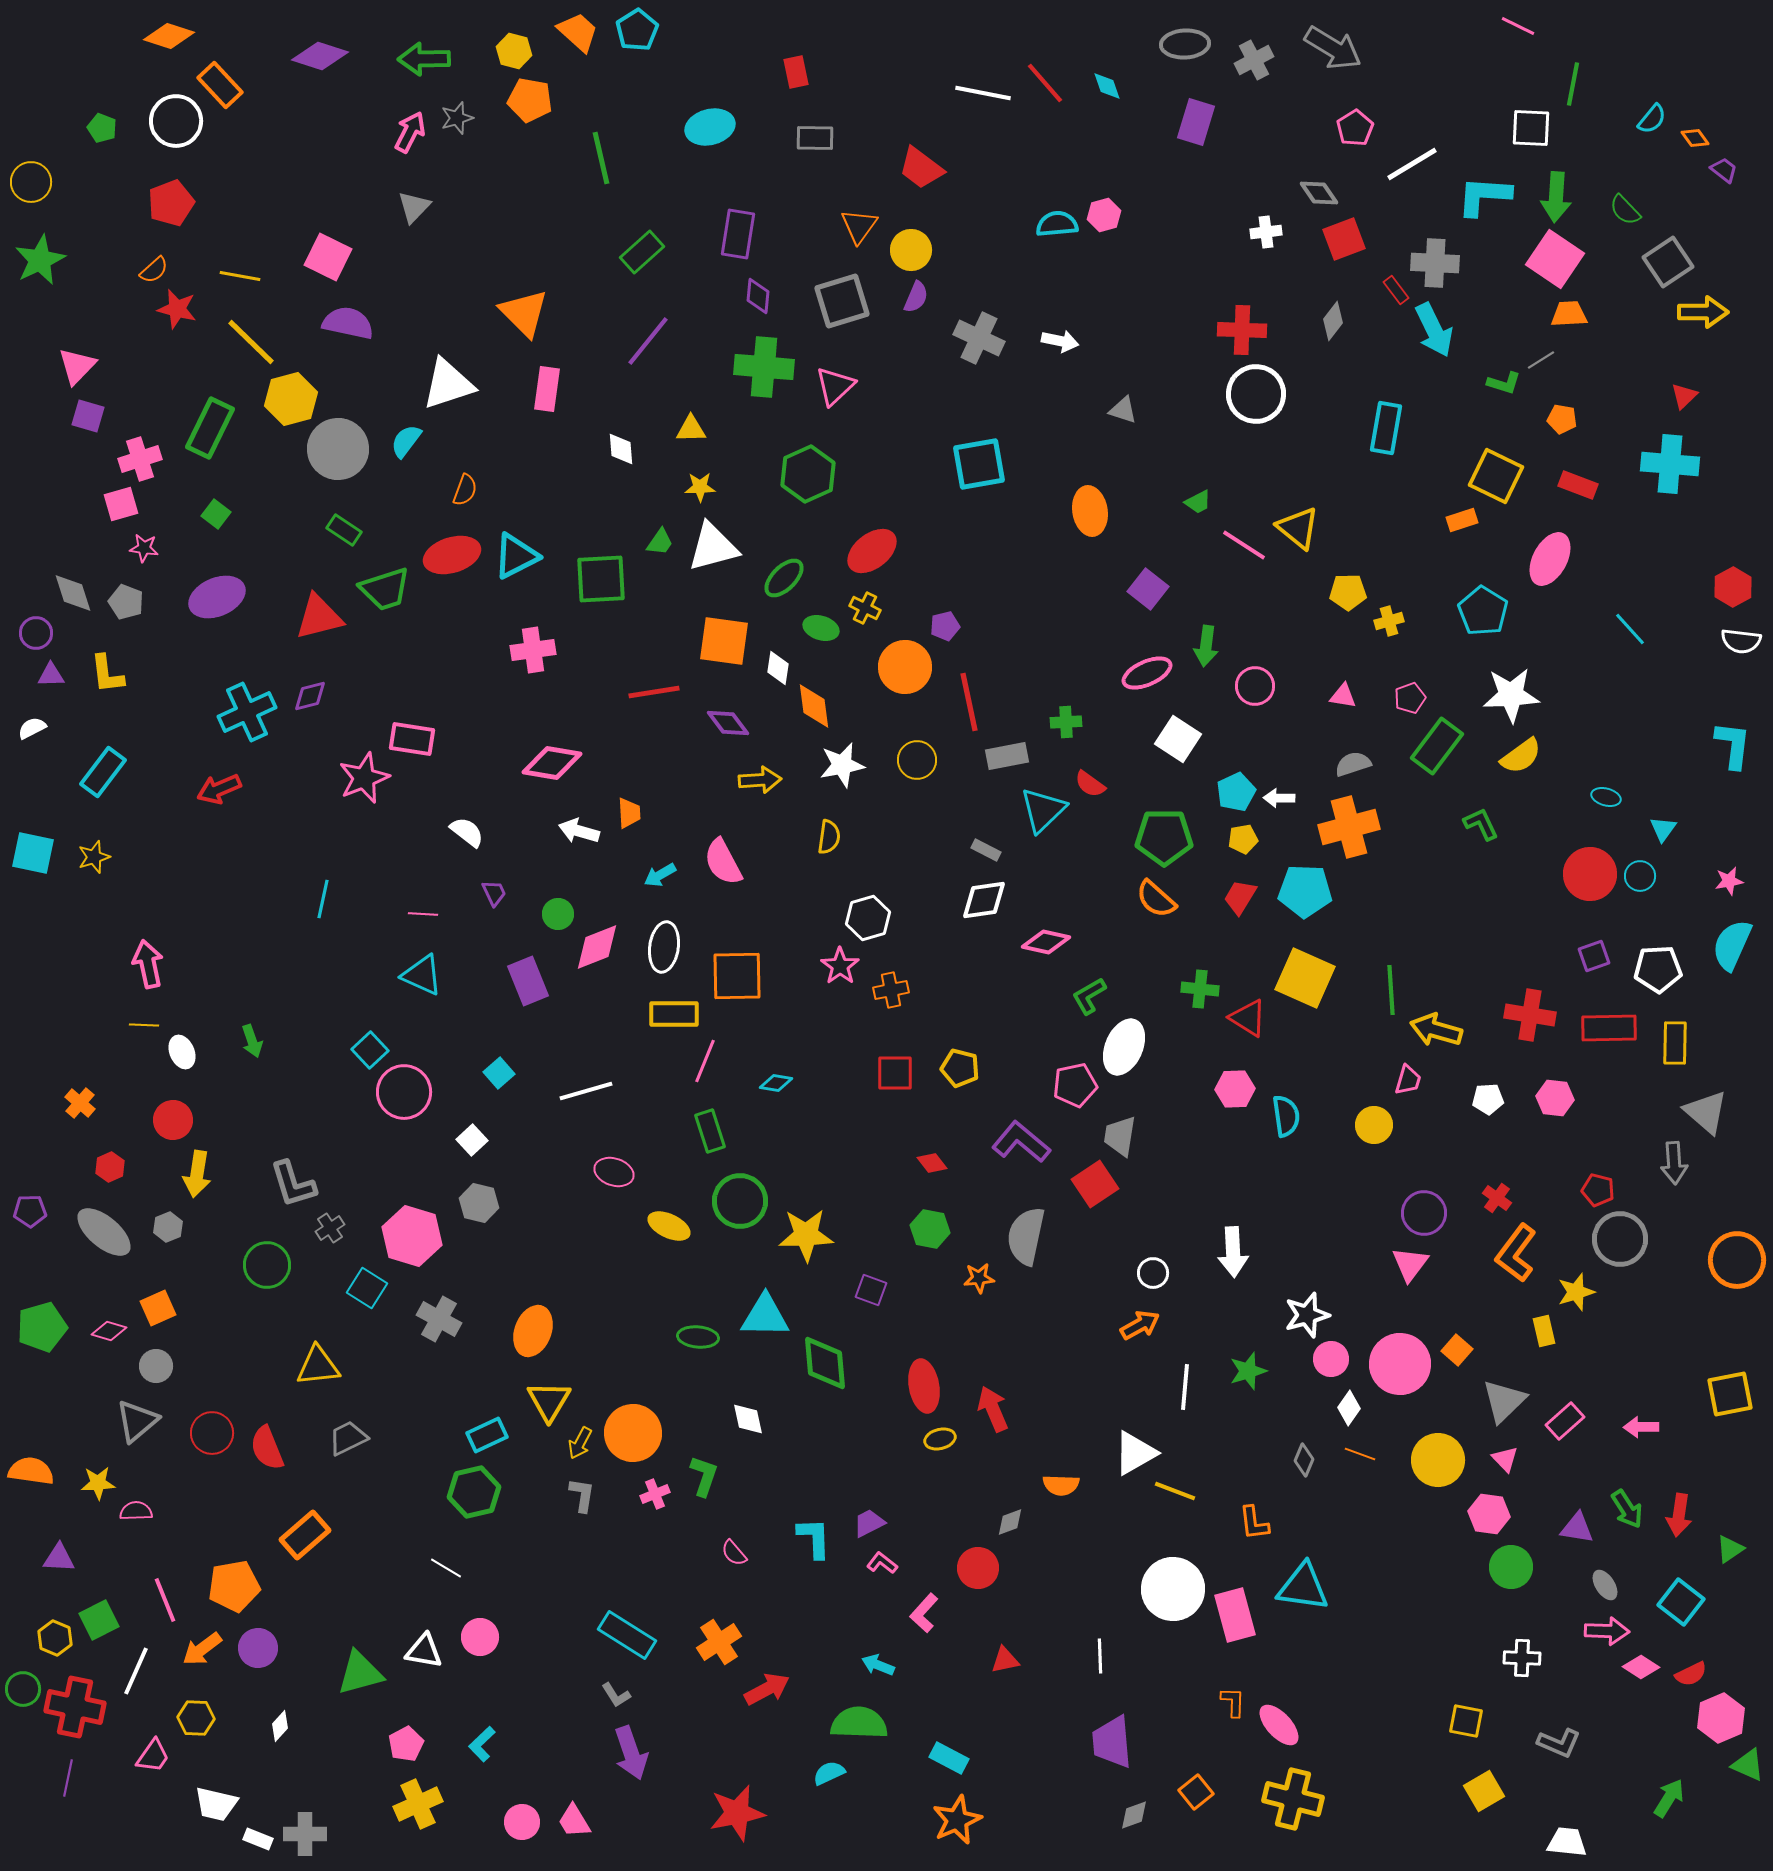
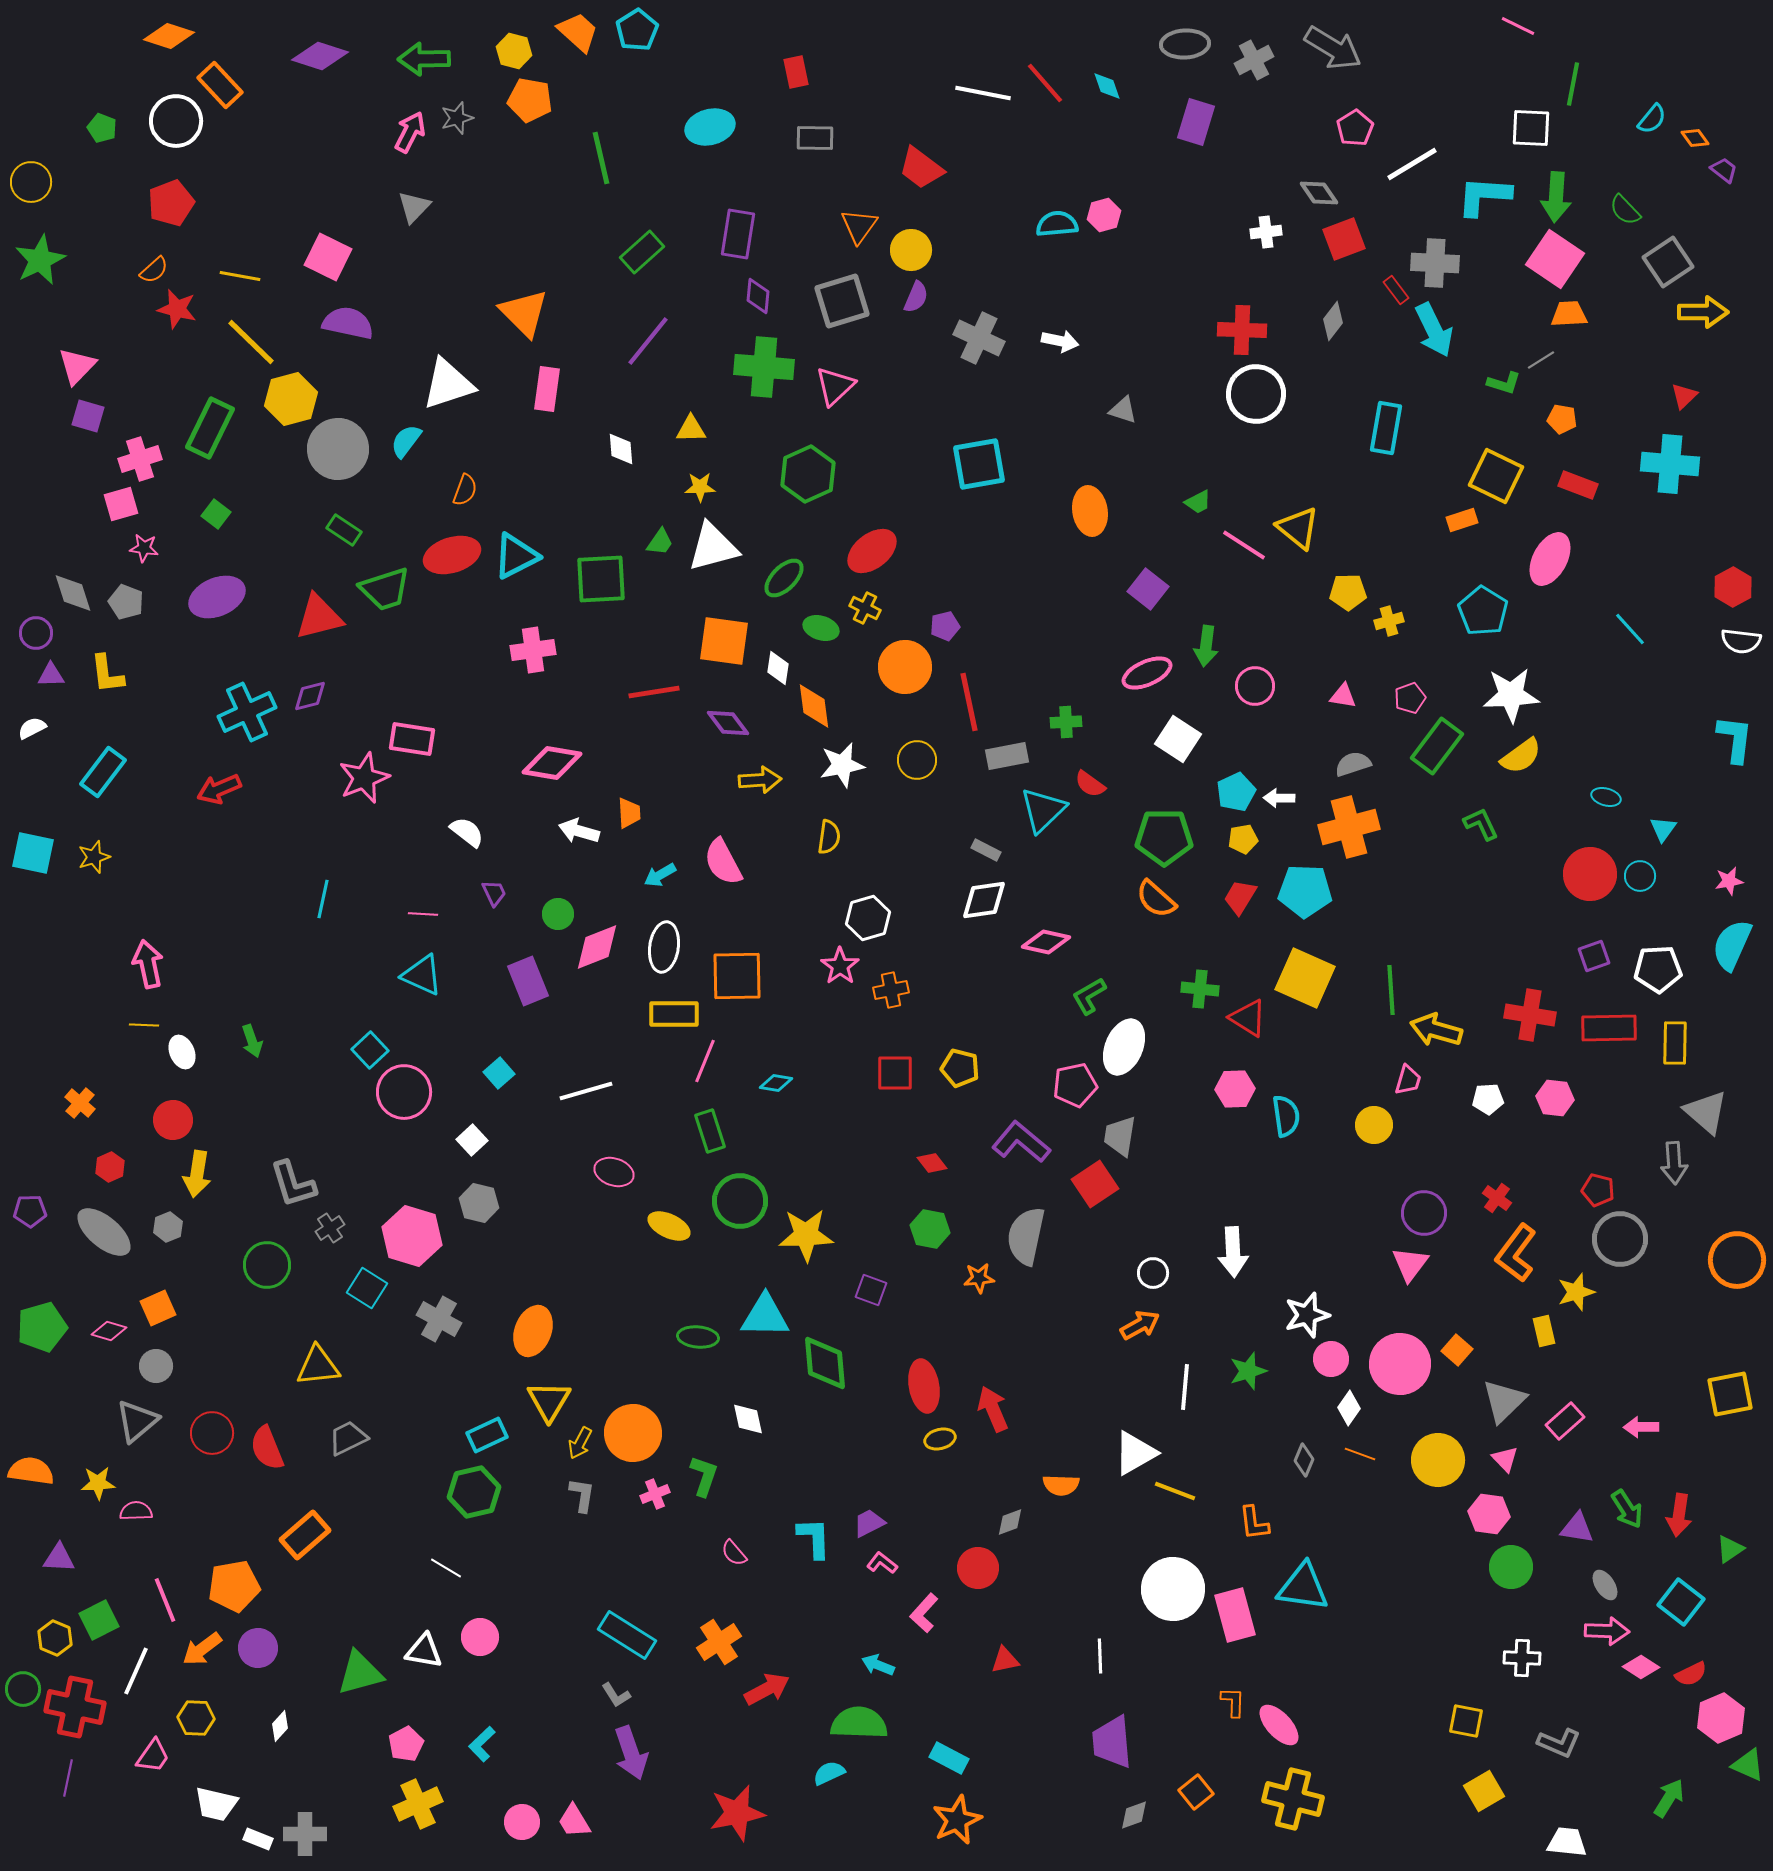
cyan L-shape at (1733, 745): moved 2 px right, 6 px up
